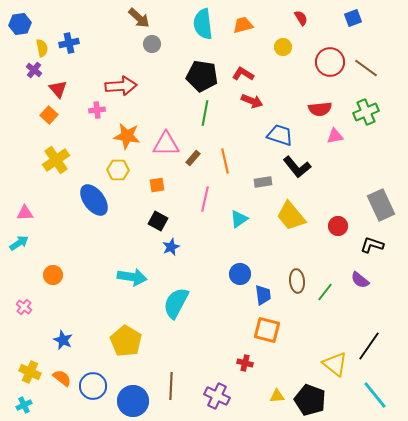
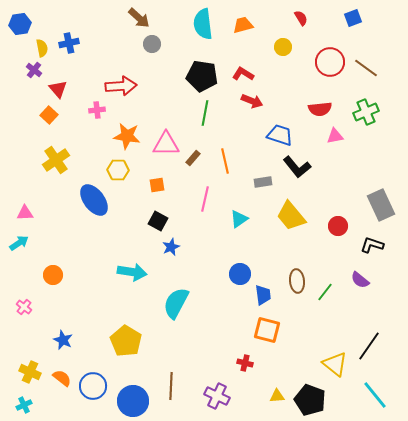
cyan arrow at (132, 277): moved 5 px up
